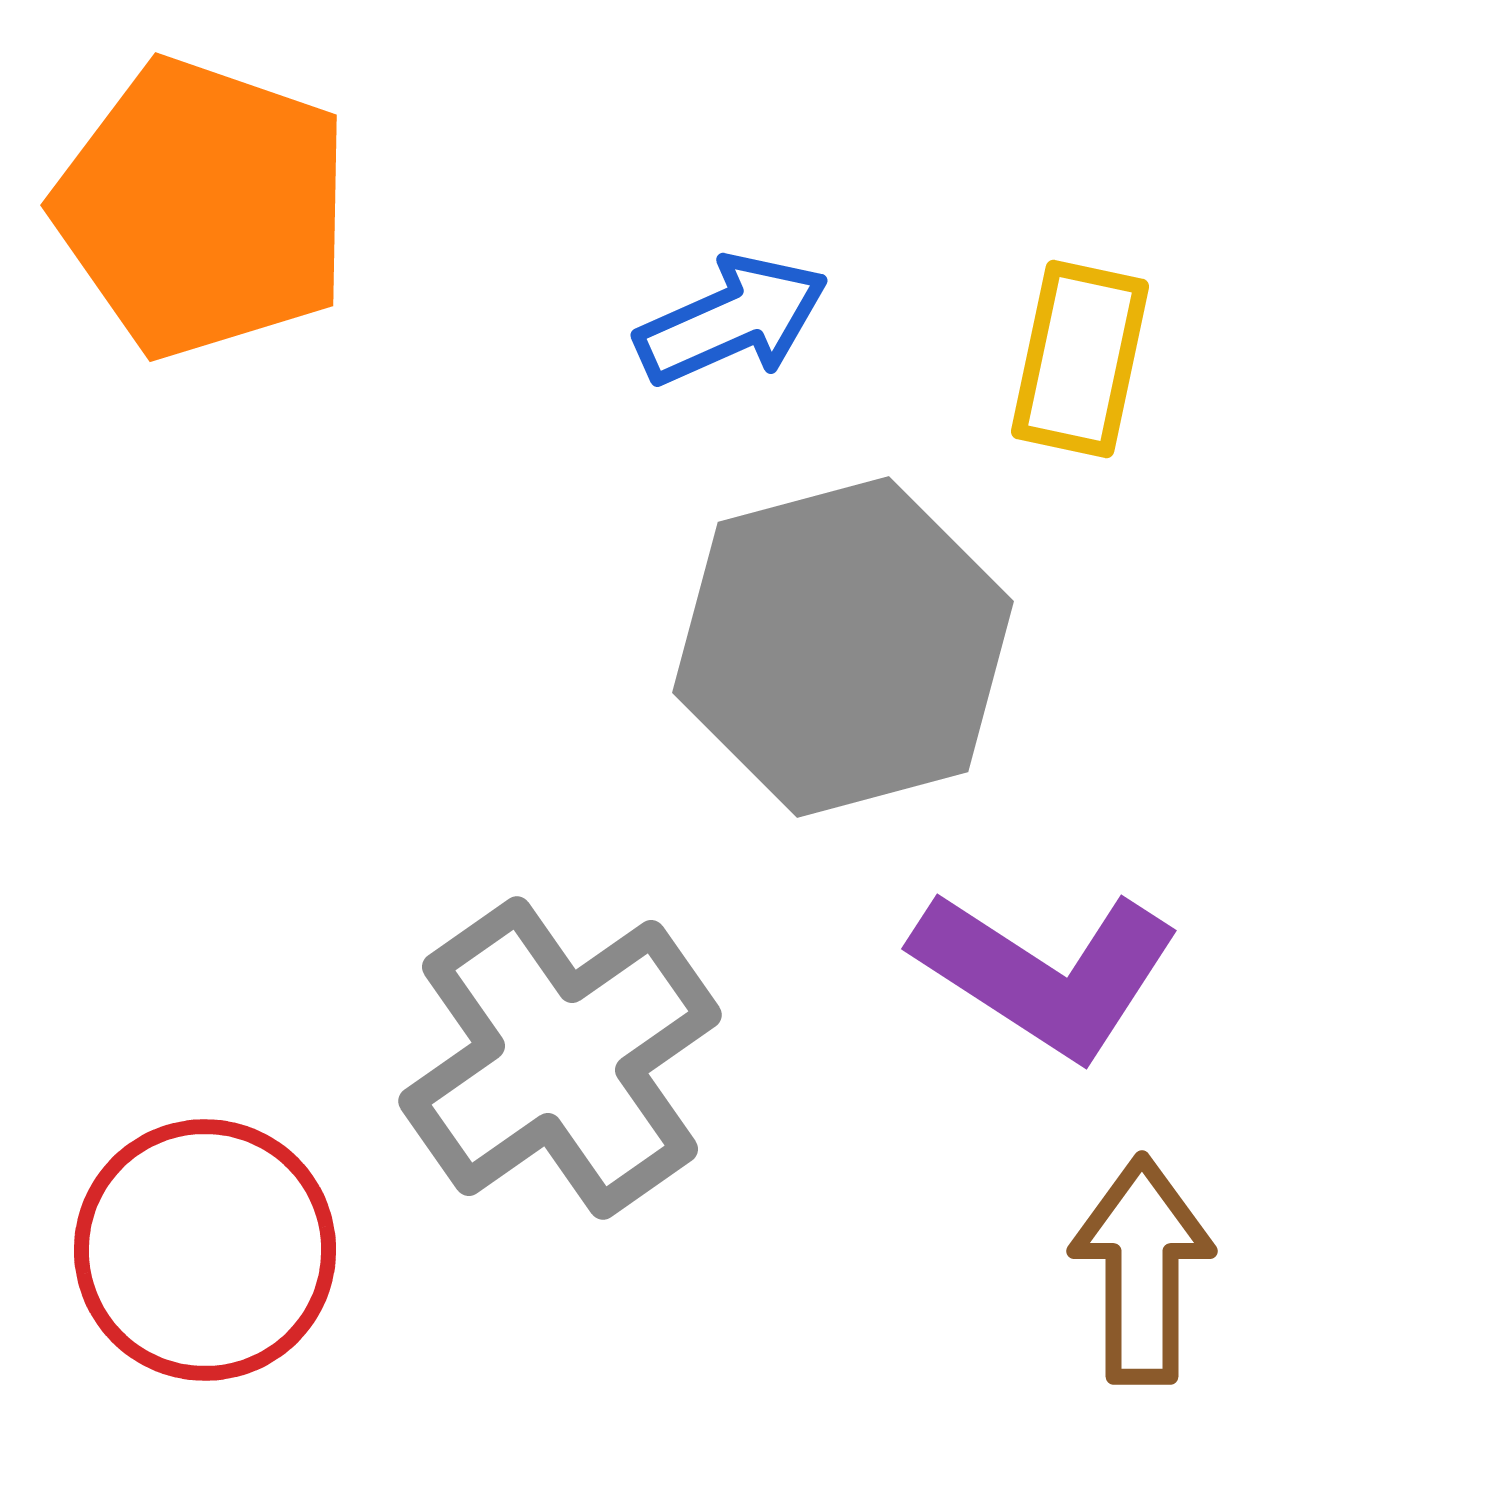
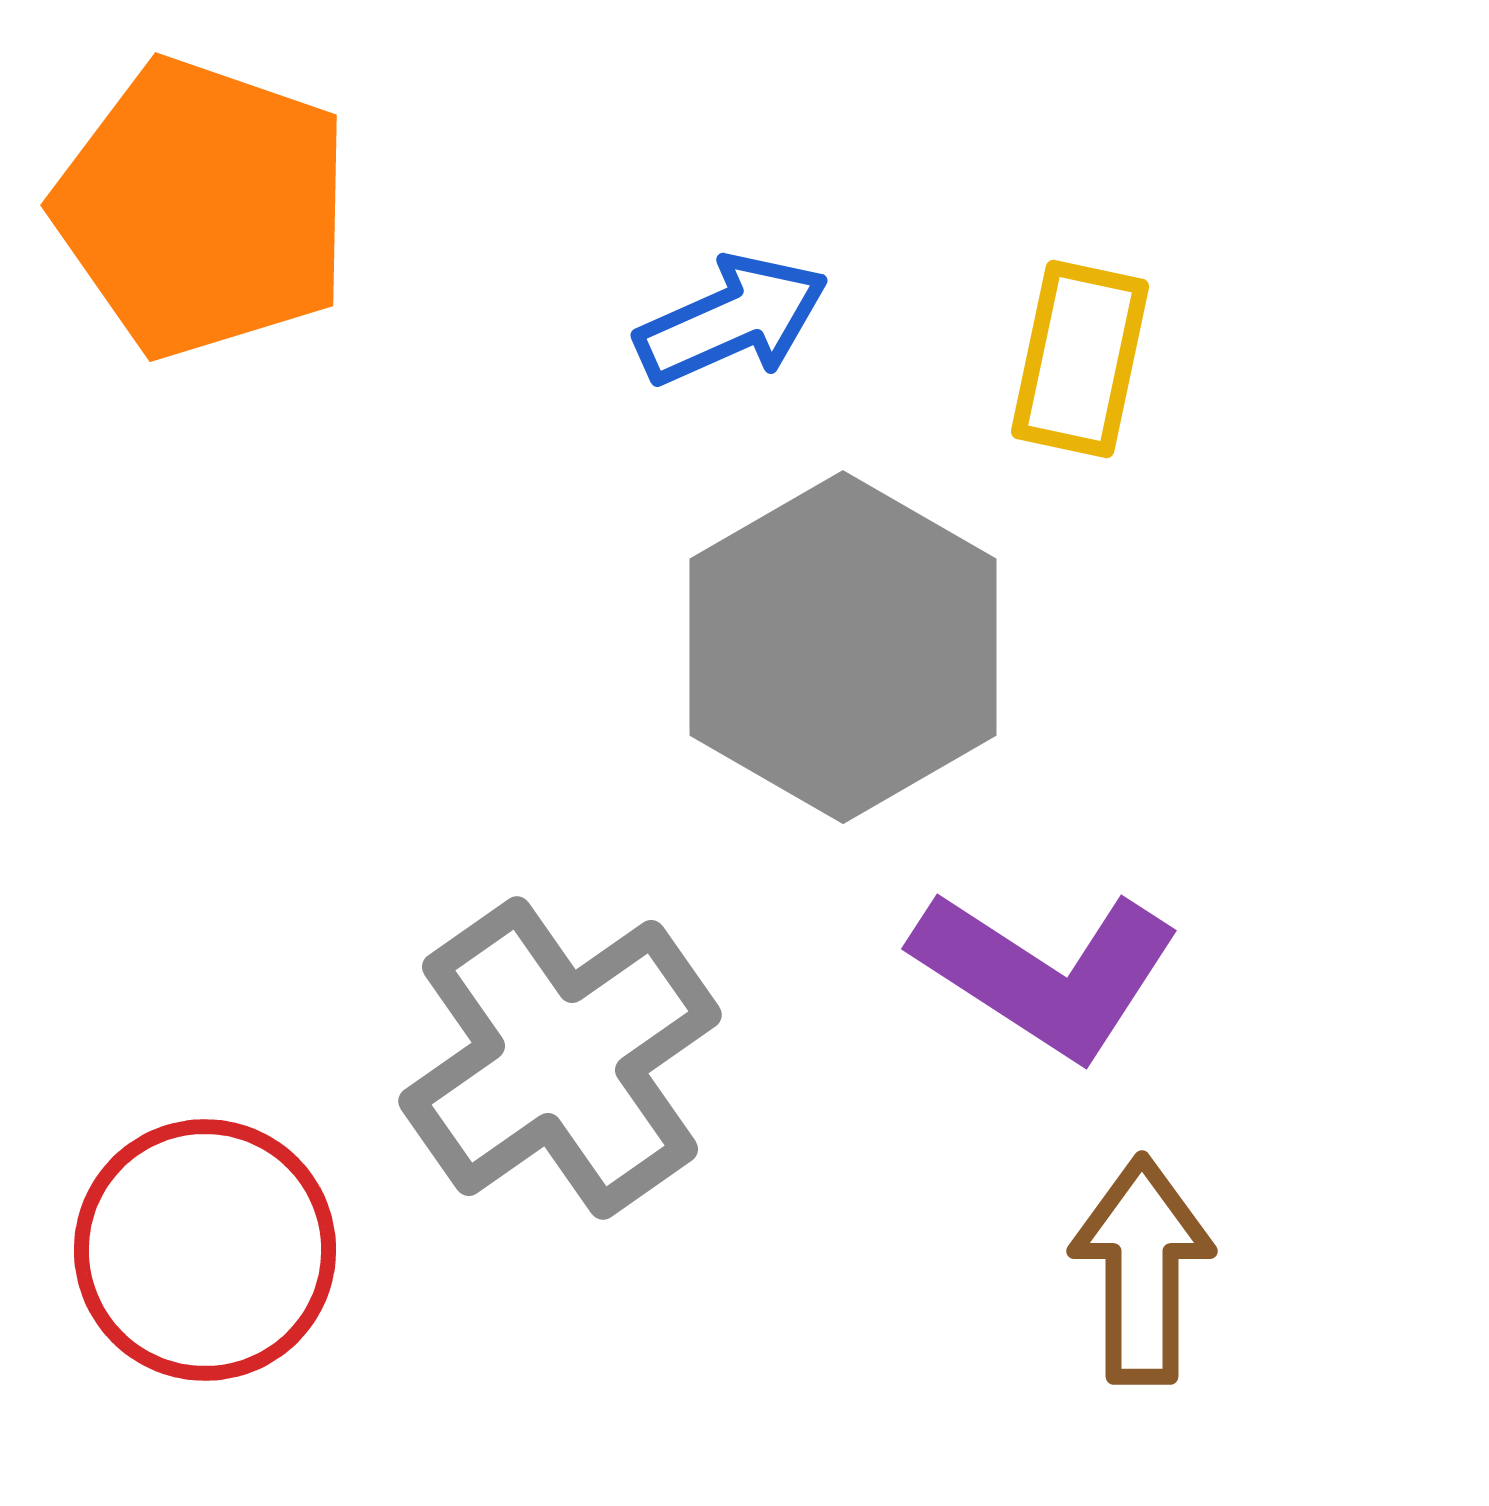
gray hexagon: rotated 15 degrees counterclockwise
